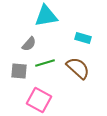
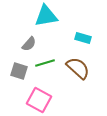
gray square: rotated 12 degrees clockwise
